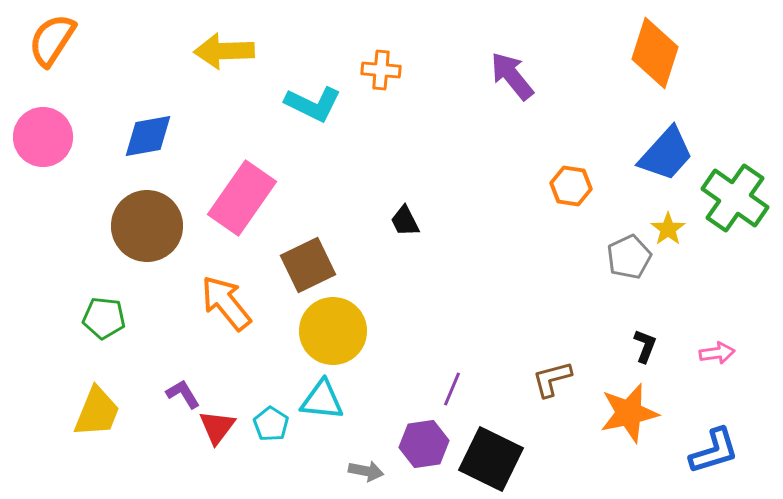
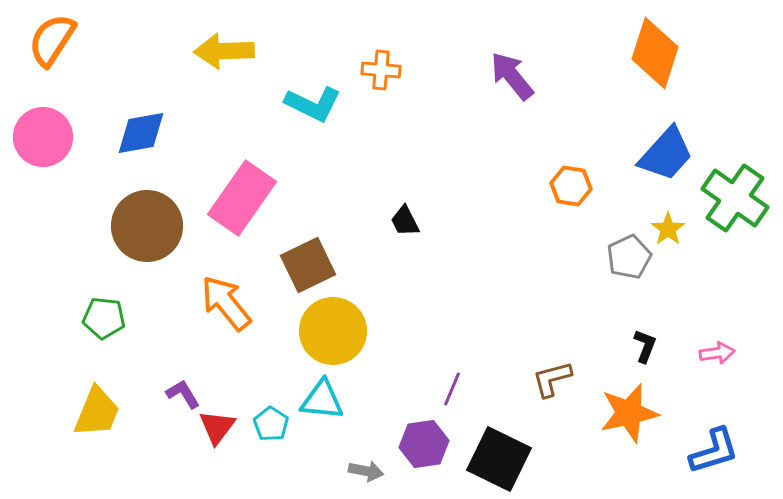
blue diamond: moved 7 px left, 3 px up
black square: moved 8 px right
